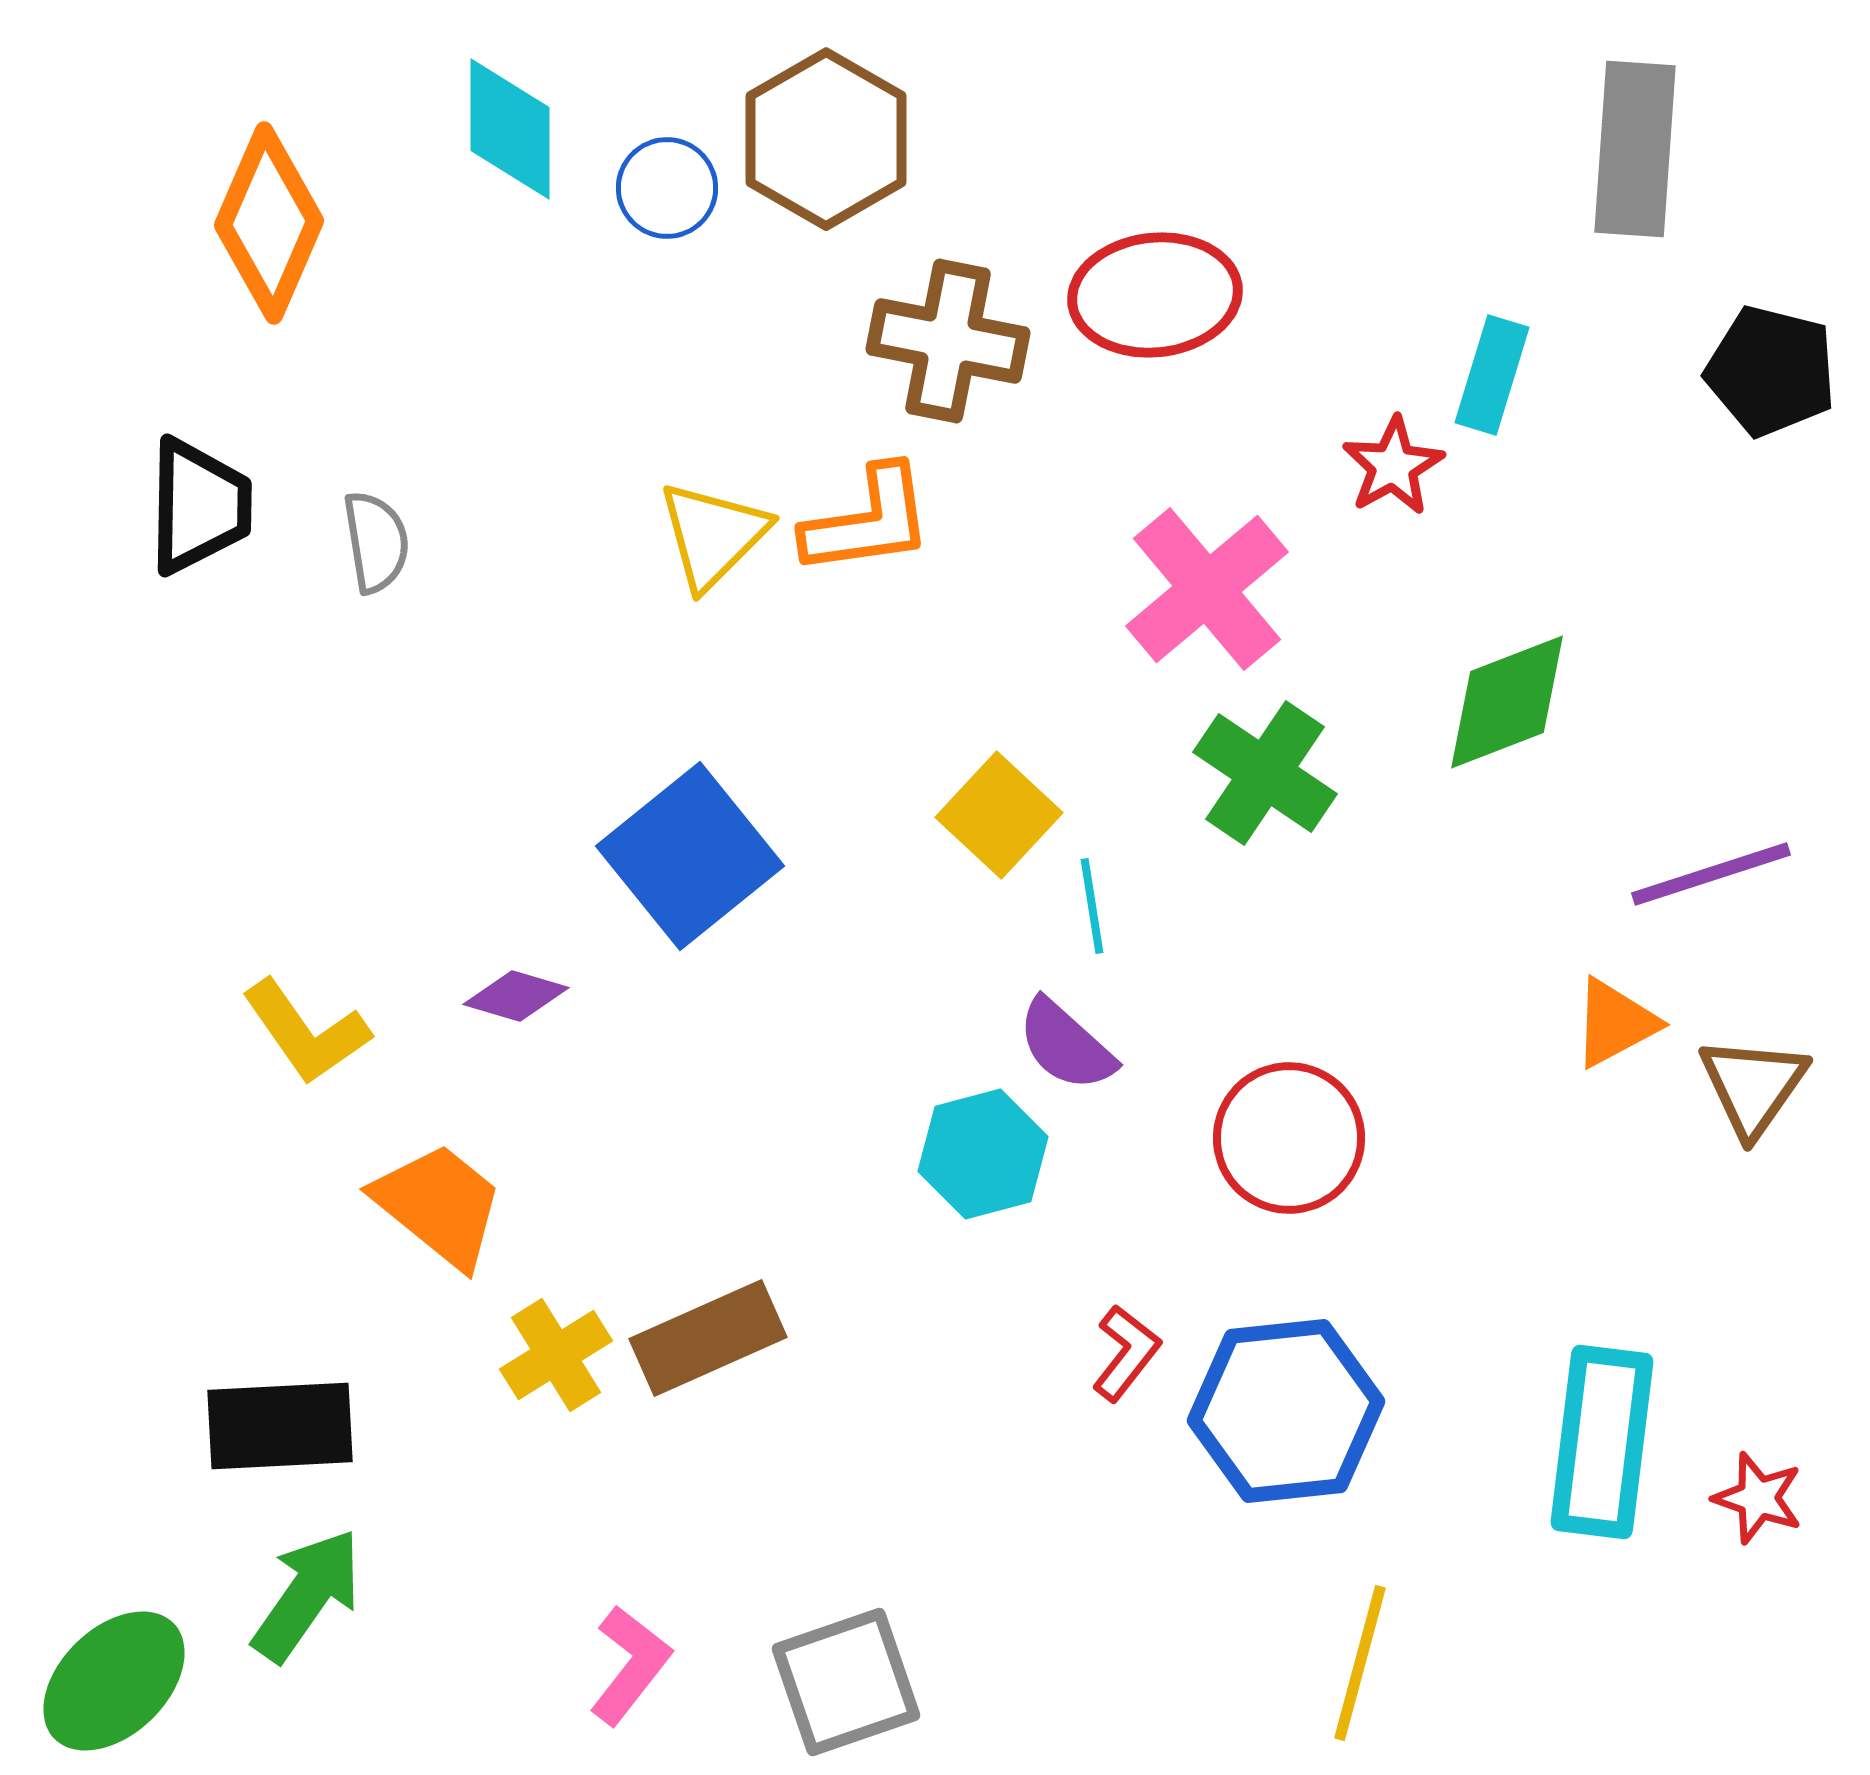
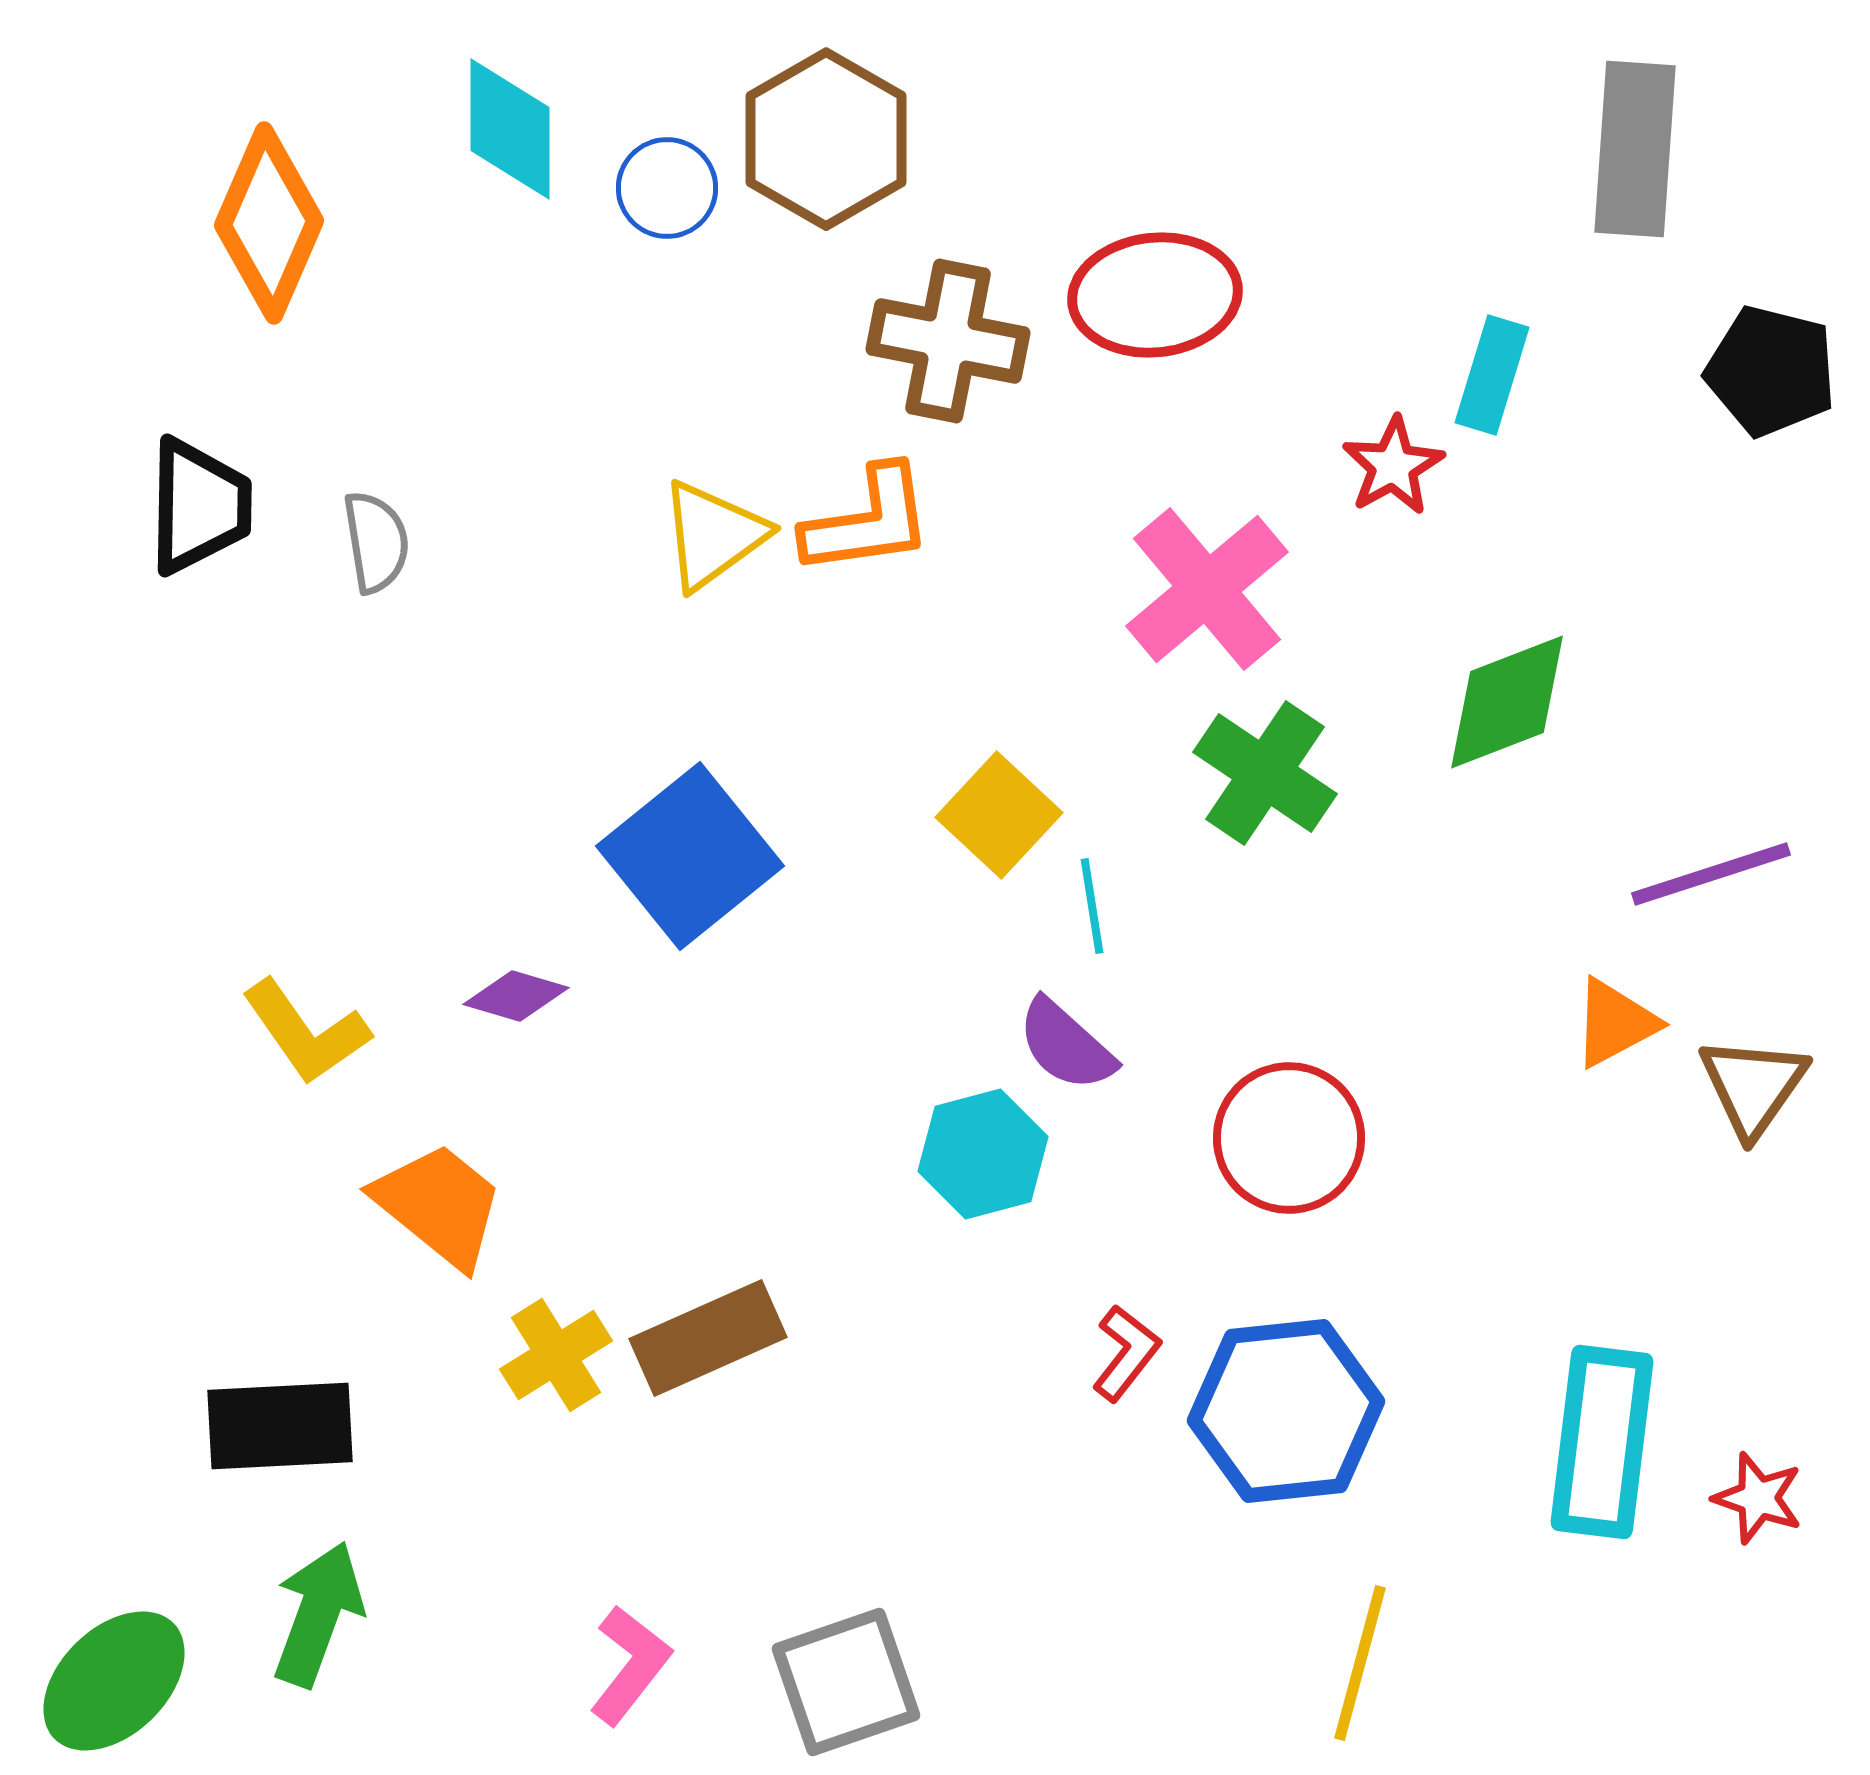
yellow triangle at (713, 535): rotated 9 degrees clockwise
green arrow at (307, 1595): moved 11 px right, 19 px down; rotated 15 degrees counterclockwise
